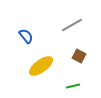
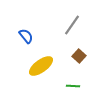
gray line: rotated 25 degrees counterclockwise
brown square: rotated 16 degrees clockwise
green line: rotated 16 degrees clockwise
